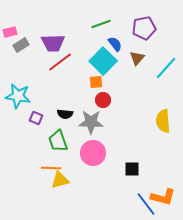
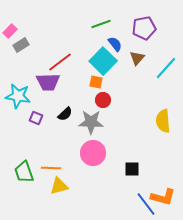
pink rectangle: moved 1 px up; rotated 32 degrees counterclockwise
purple trapezoid: moved 5 px left, 39 px down
orange square: rotated 16 degrees clockwise
black semicircle: rotated 49 degrees counterclockwise
green trapezoid: moved 34 px left, 31 px down
yellow triangle: moved 1 px left, 6 px down
